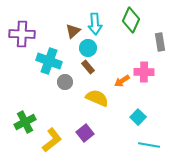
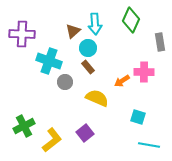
cyan square: rotated 28 degrees counterclockwise
green cross: moved 1 px left, 4 px down
